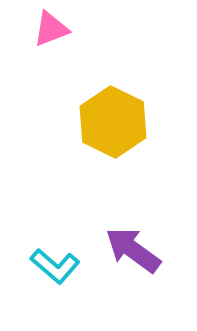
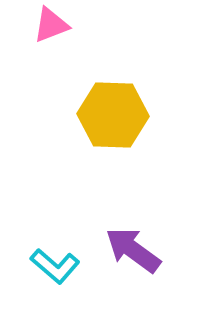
pink triangle: moved 4 px up
yellow hexagon: moved 7 px up; rotated 24 degrees counterclockwise
